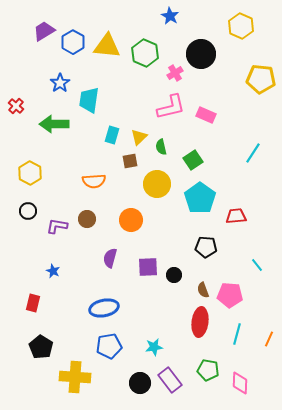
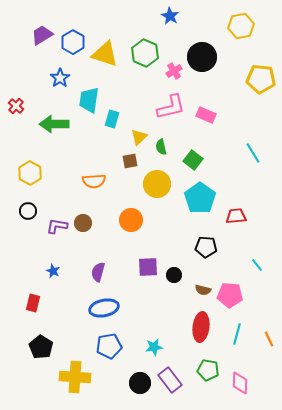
yellow hexagon at (241, 26): rotated 25 degrees clockwise
purple trapezoid at (44, 31): moved 2 px left, 4 px down
yellow triangle at (107, 46): moved 2 px left, 8 px down; rotated 12 degrees clockwise
black circle at (201, 54): moved 1 px right, 3 px down
pink cross at (175, 73): moved 1 px left, 2 px up
blue star at (60, 83): moved 5 px up
cyan rectangle at (112, 135): moved 16 px up
cyan line at (253, 153): rotated 65 degrees counterclockwise
green square at (193, 160): rotated 18 degrees counterclockwise
brown circle at (87, 219): moved 4 px left, 4 px down
purple semicircle at (110, 258): moved 12 px left, 14 px down
brown semicircle at (203, 290): rotated 56 degrees counterclockwise
red ellipse at (200, 322): moved 1 px right, 5 px down
orange line at (269, 339): rotated 49 degrees counterclockwise
